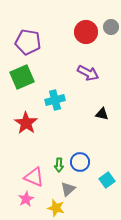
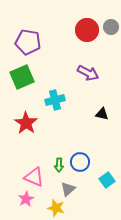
red circle: moved 1 px right, 2 px up
